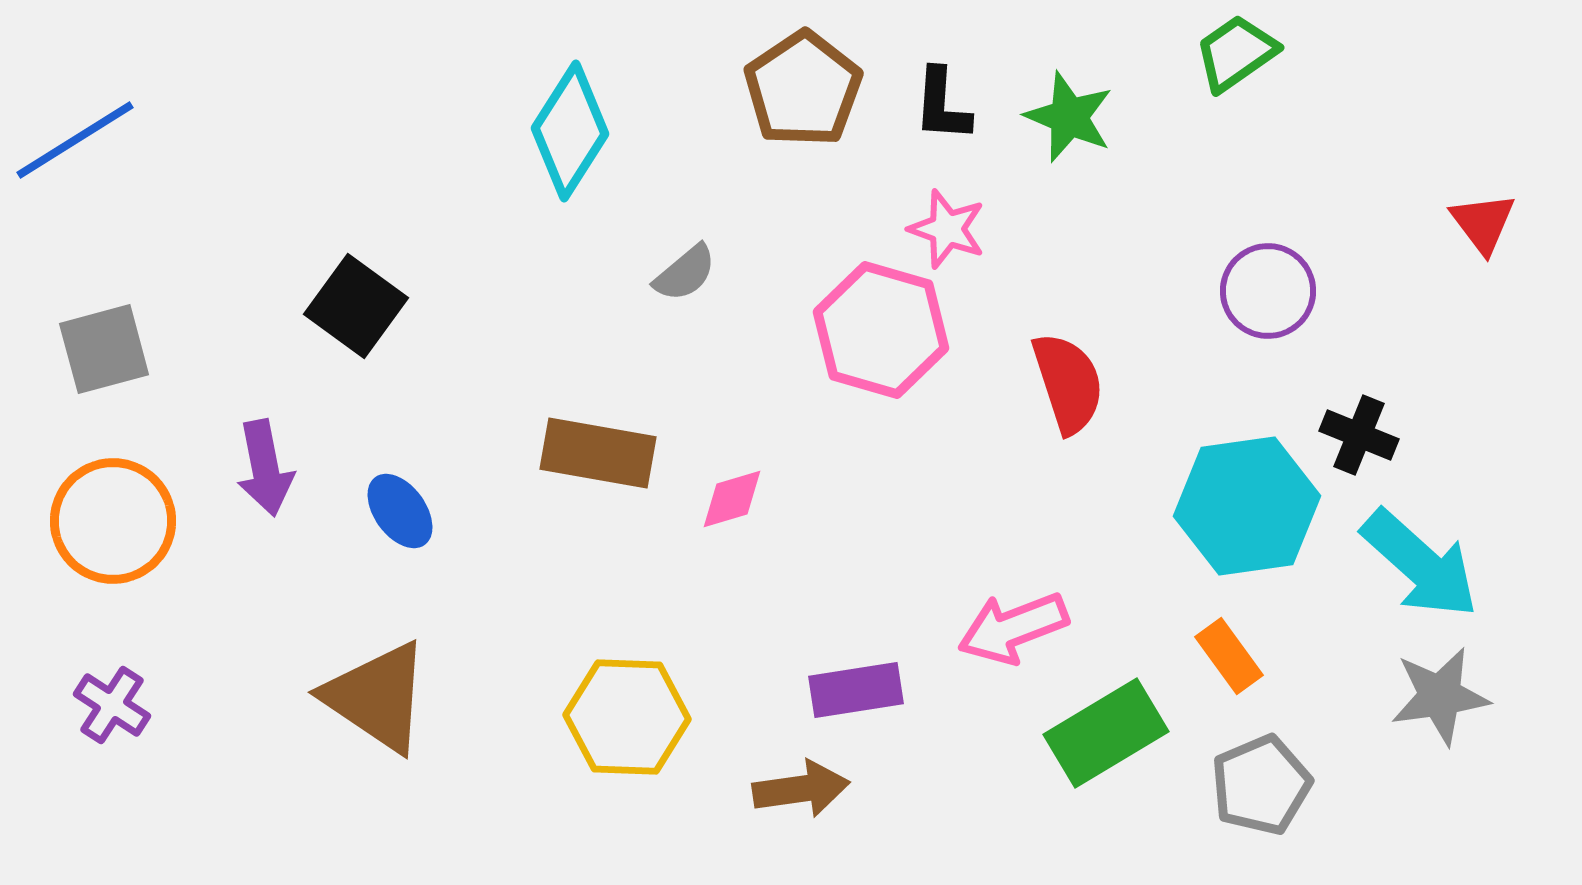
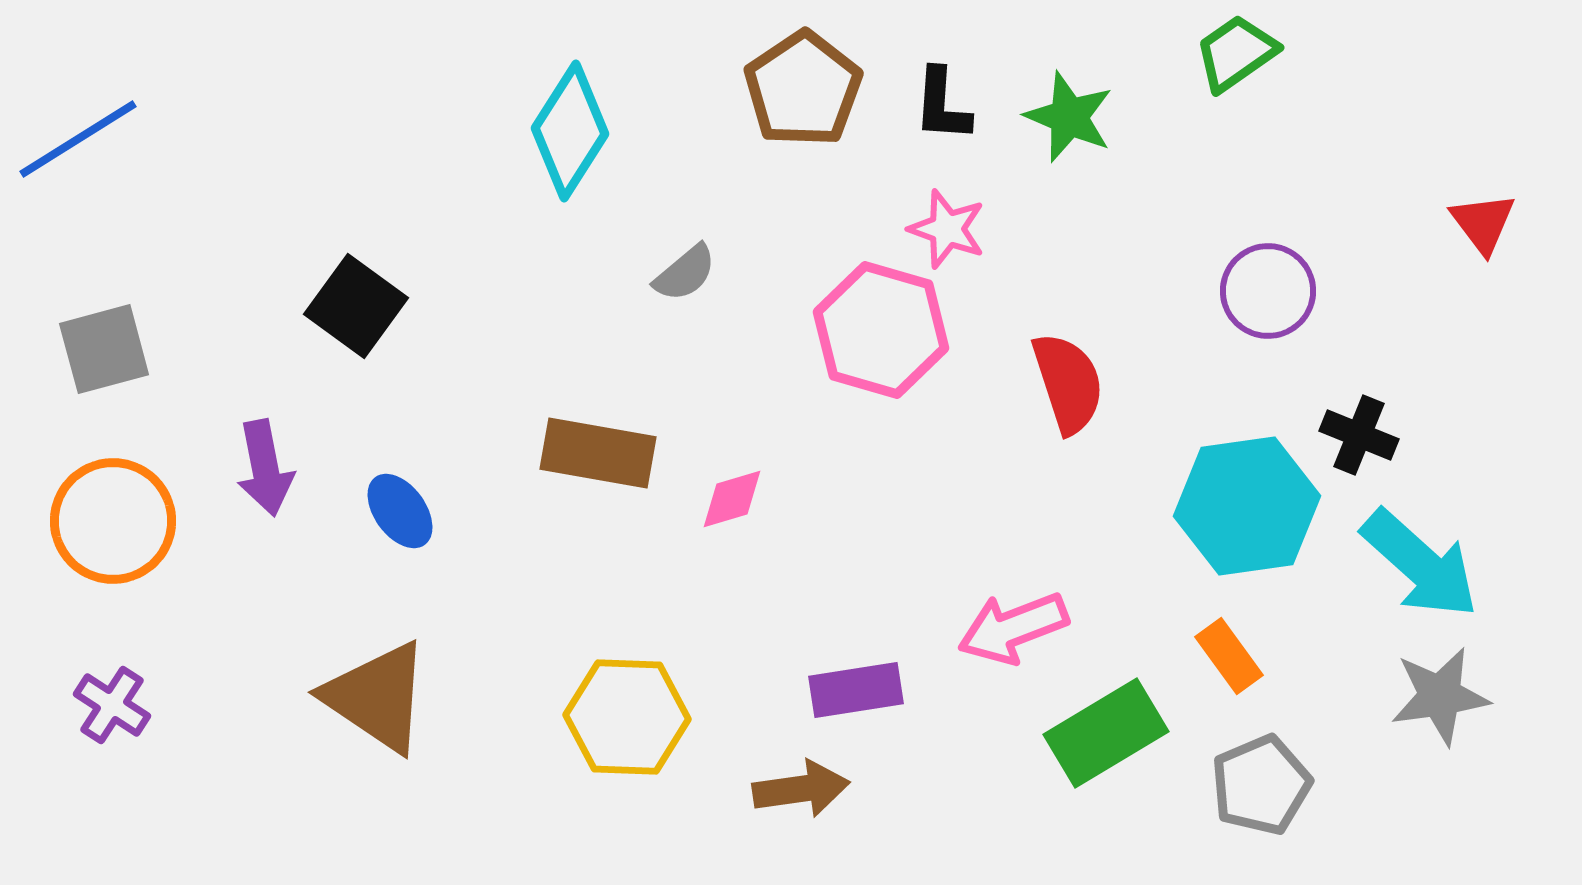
blue line: moved 3 px right, 1 px up
